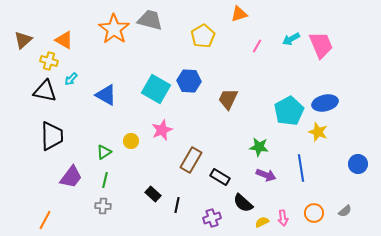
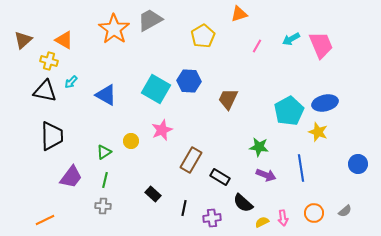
gray trapezoid at (150, 20): rotated 44 degrees counterclockwise
cyan arrow at (71, 79): moved 3 px down
black line at (177, 205): moved 7 px right, 3 px down
purple cross at (212, 218): rotated 12 degrees clockwise
orange line at (45, 220): rotated 36 degrees clockwise
